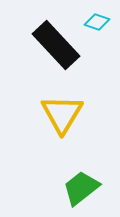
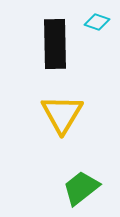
black rectangle: moved 1 px left, 1 px up; rotated 42 degrees clockwise
